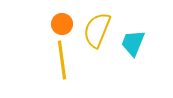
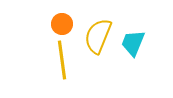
yellow semicircle: moved 1 px right, 6 px down
